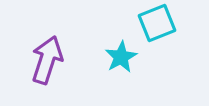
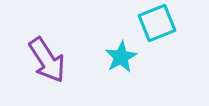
purple arrow: rotated 129 degrees clockwise
